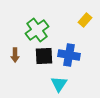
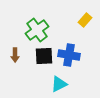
cyan triangle: rotated 30 degrees clockwise
